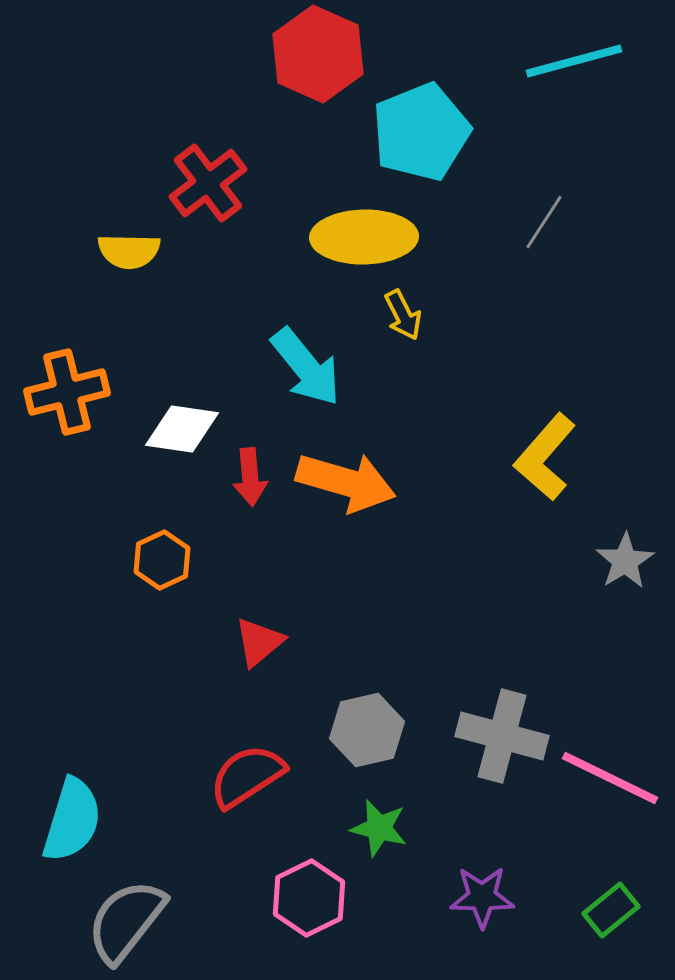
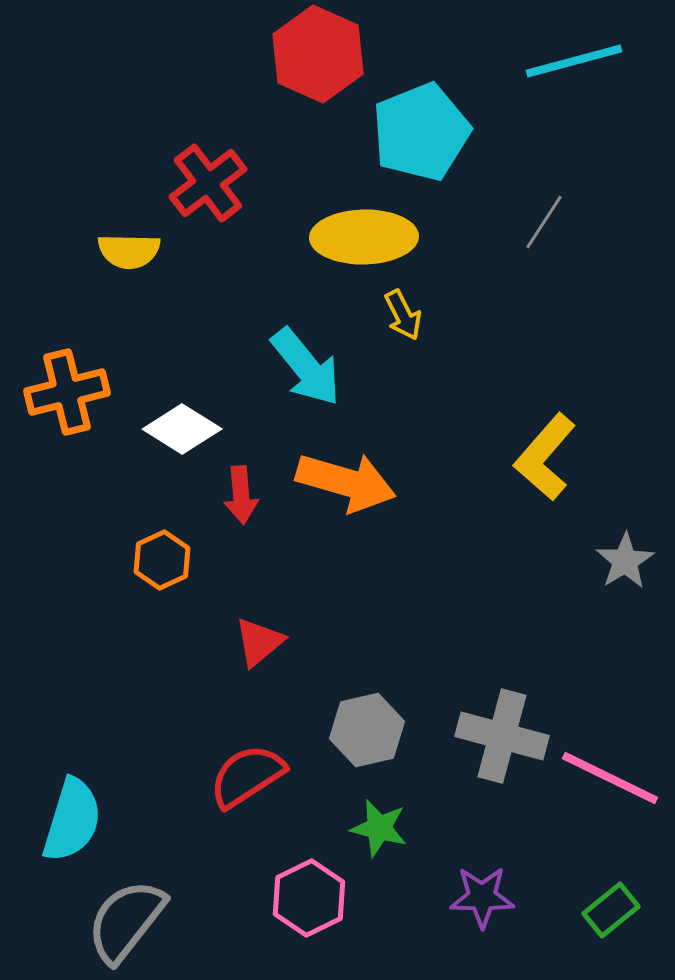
white diamond: rotated 24 degrees clockwise
red arrow: moved 9 px left, 18 px down
